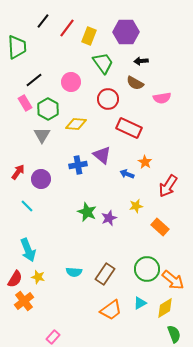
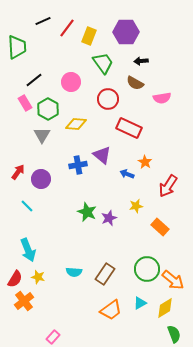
black line at (43, 21): rotated 28 degrees clockwise
